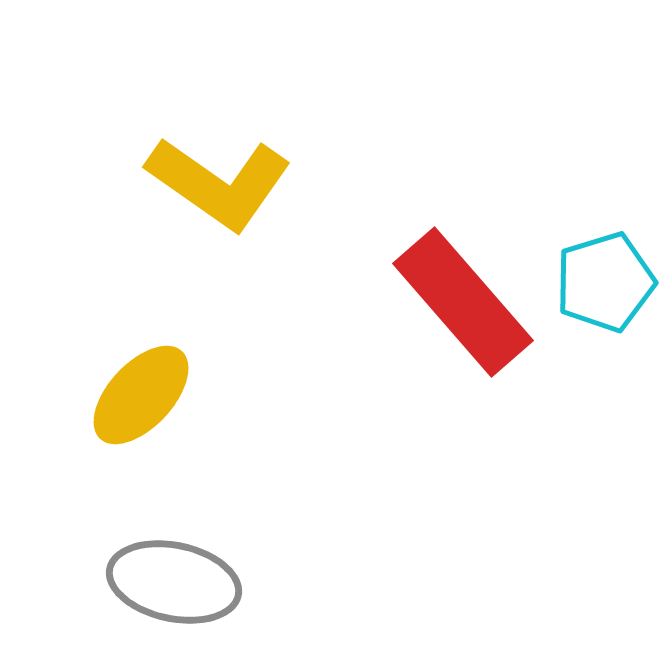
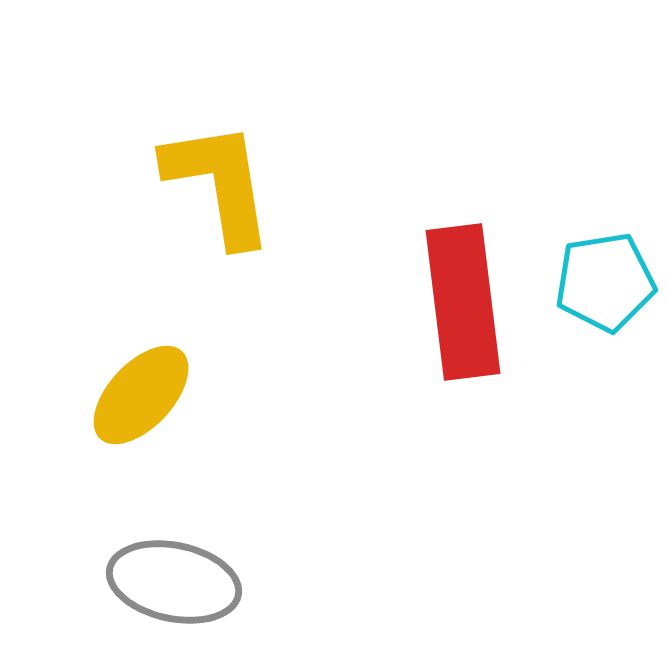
yellow L-shape: rotated 134 degrees counterclockwise
cyan pentagon: rotated 8 degrees clockwise
red rectangle: rotated 34 degrees clockwise
